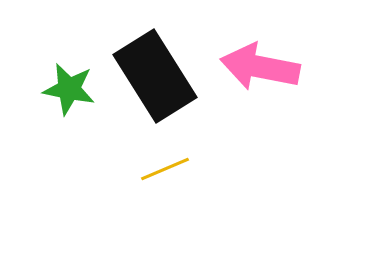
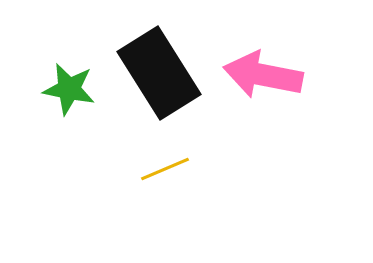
pink arrow: moved 3 px right, 8 px down
black rectangle: moved 4 px right, 3 px up
